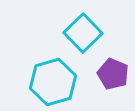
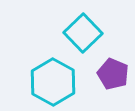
cyan hexagon: rotated 15 degrees counterclockwise
